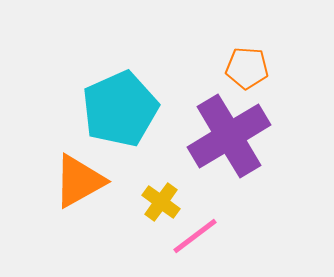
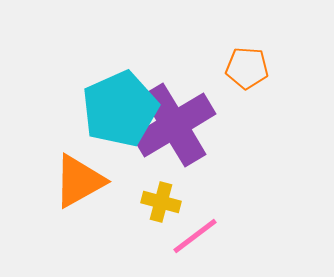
purple cross: moved 55 px left, 11 px up
yellow cross: rotated 21 degrees counterclockwise
